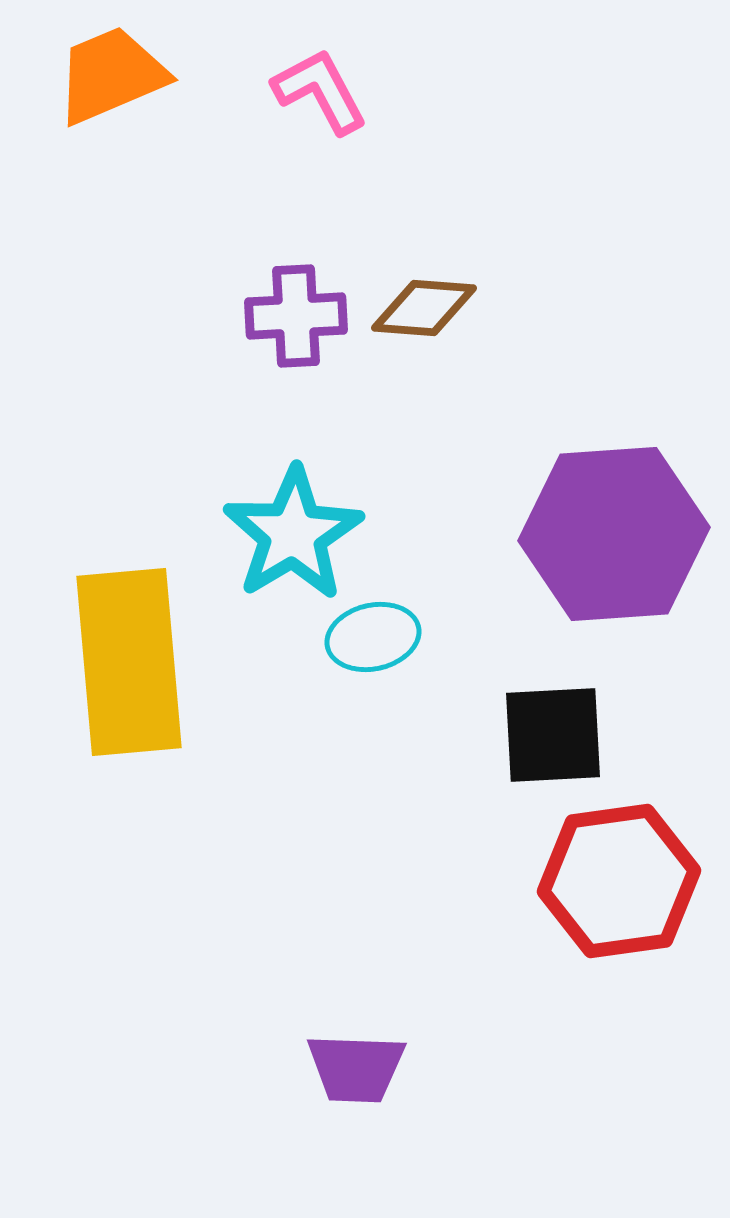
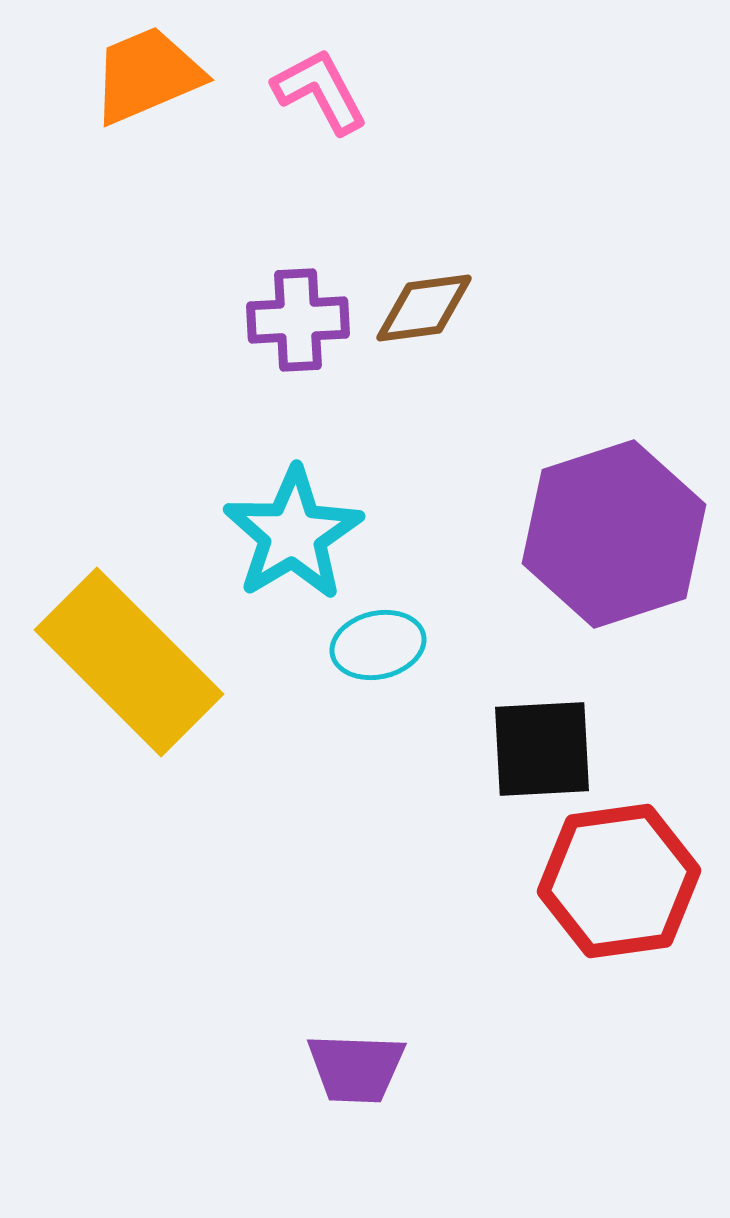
orange trapezoid: moved 36 px right
brown diamond: rotated 12 degrees counterclockwise
purple cross: moved 2 px right, 4 px down
purple hexagon: rotated 14 degrees counterclockwise
cyan ellipse: moved 5 px right, 8 px down
yellow rectangle: rotated 40 degrees counterclockwise
black square: moved 11 px left, 14 px down
